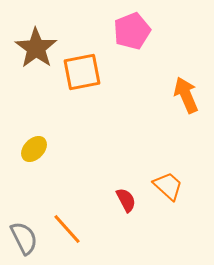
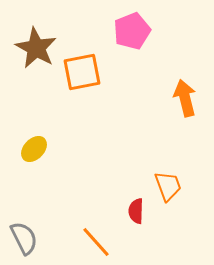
brown star: rotated 6 degrees counterclockwise
orange arrow: moved 1 px left, 3 px down; rotated 9 degrees clockwise
orange trapezoid: rotated 28 degrees clockwise
red semicircle: moved 10 px right, 11 px down; rotated 150 degrees counterclockwise
orange line: moved 29 px right, 13 px down
